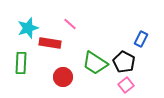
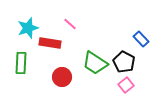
blue rectangle: rotated 70 degrees counterclockwise
red circle: moved 1 px left
